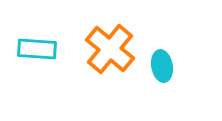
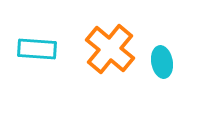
cyan ellipse: moved 4 px up
